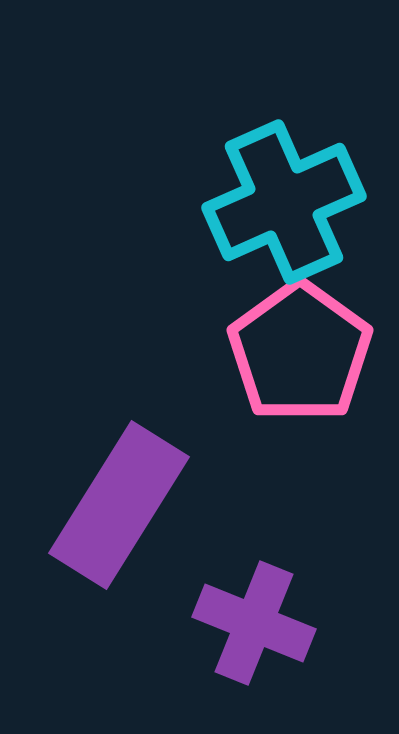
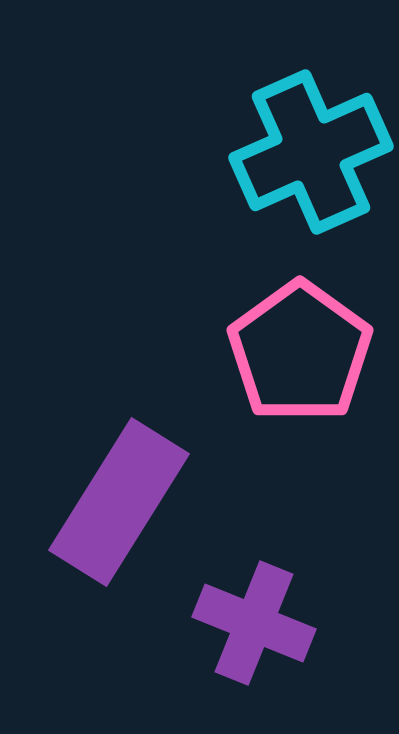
cyan cross: moved 27 px right, 50 px up
purple rectangle: moved 3 px up
